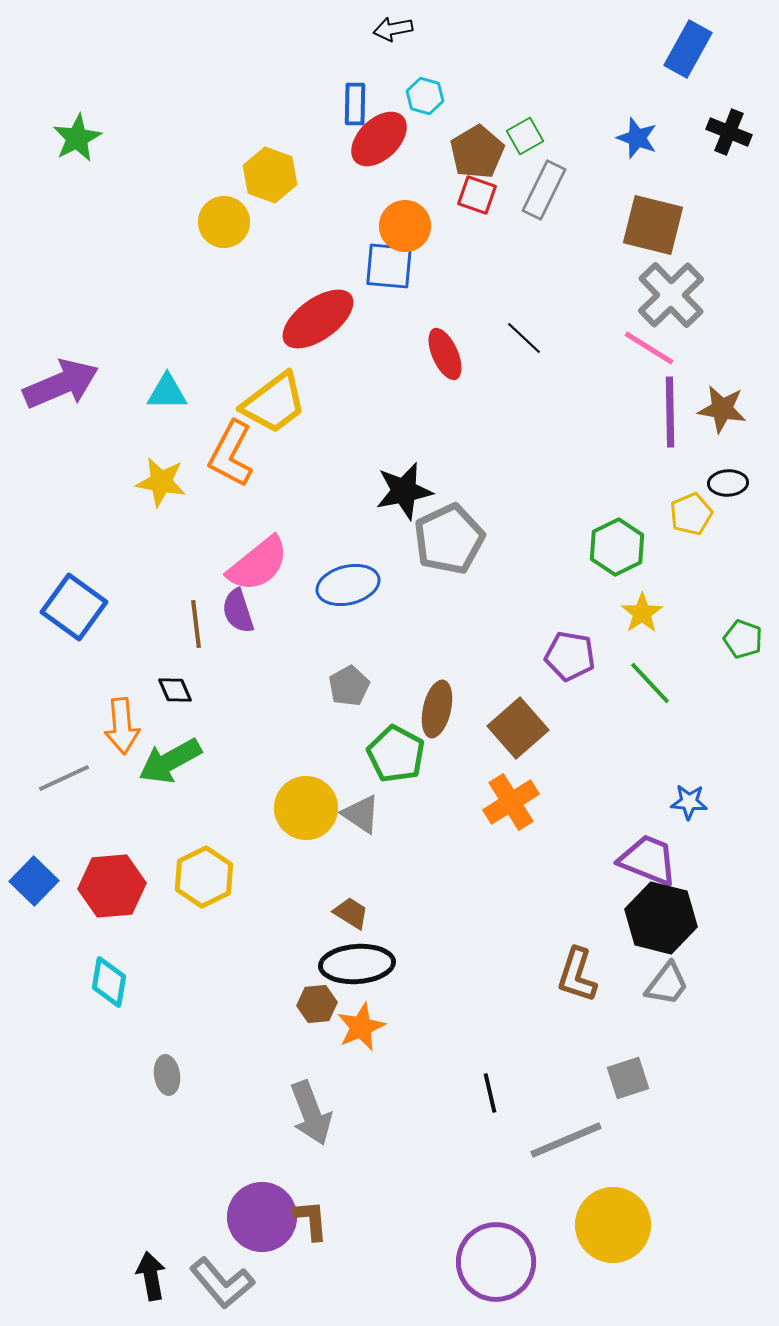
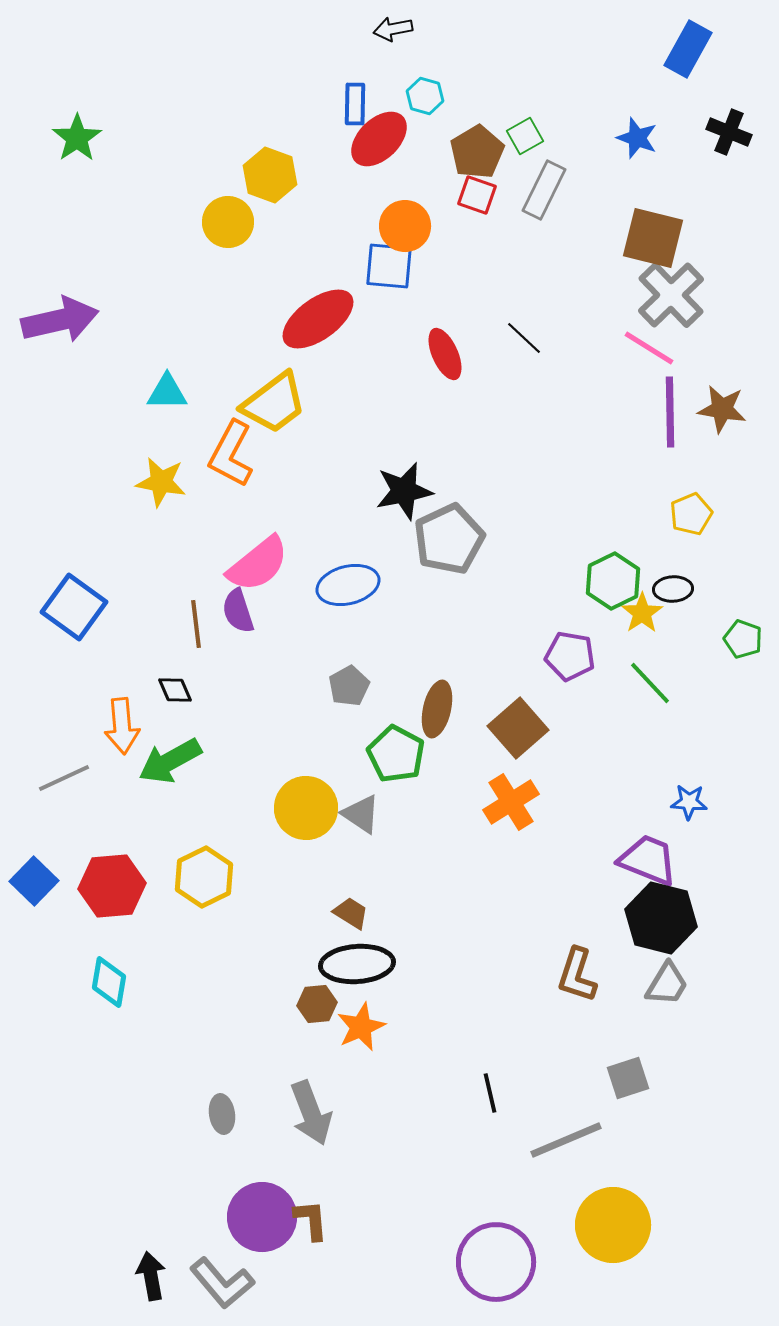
green star at (77, 138): rotated 6 degrees counterclockwise
yellow circle at (224, 222): moved 4 px right
brown square at (653, 225): moved 13 px down
purple arrow at (61, 384): moved 1 px left, 64 px up; rotated 10 degrees clockwise
black ellipse at (728, 483): moved 55 px left, 106 px down
green hexagon at (617, 547): moved 4 px left, 34 px down
gray trapezoid at (667, 984): rotated 6 degrees counterclockwise
gray ellipse at (167, 1075): moved 55 px right, 39 px down
